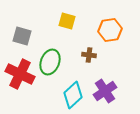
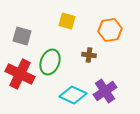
cyan diamond: rotated 68 degrees clockwise
